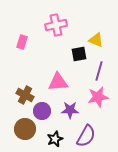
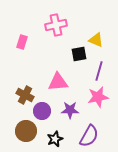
brown circle: moved 1 px right, 2 px down
purple semicircle: moved 3 px right
